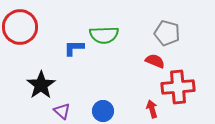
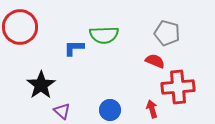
blue circle: moved 7 px right, 1 px up
